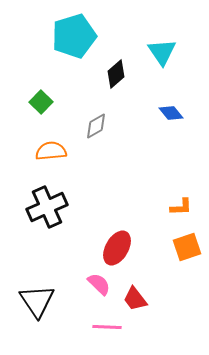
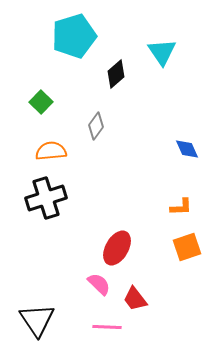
blue diamond: moved 16 px right, 36 px down; rotated 15 degrees clockwise
gray diamond: rotated 24 degrees counterclockwise
black cross: moved 1 px left, 9 px up; rotated 6 degrees clockwise
black triangle: moved 19 px down
